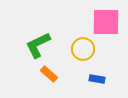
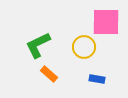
yellow circle: moved 1 px right, 2 px up
